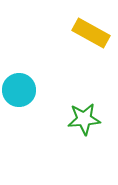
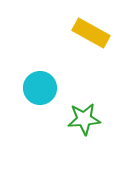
cyan circle: moved 21 px right, 2 px up
